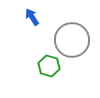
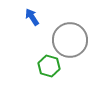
gray circle: moved 2 px left
